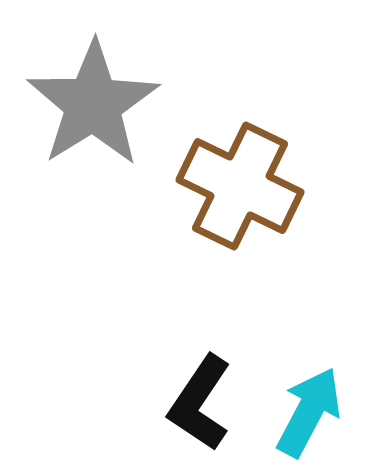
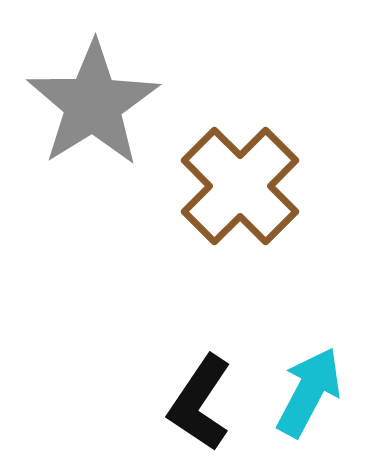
brown cross: rotated 19 degrees clockwise
cyan arrow: moved 20 px up
